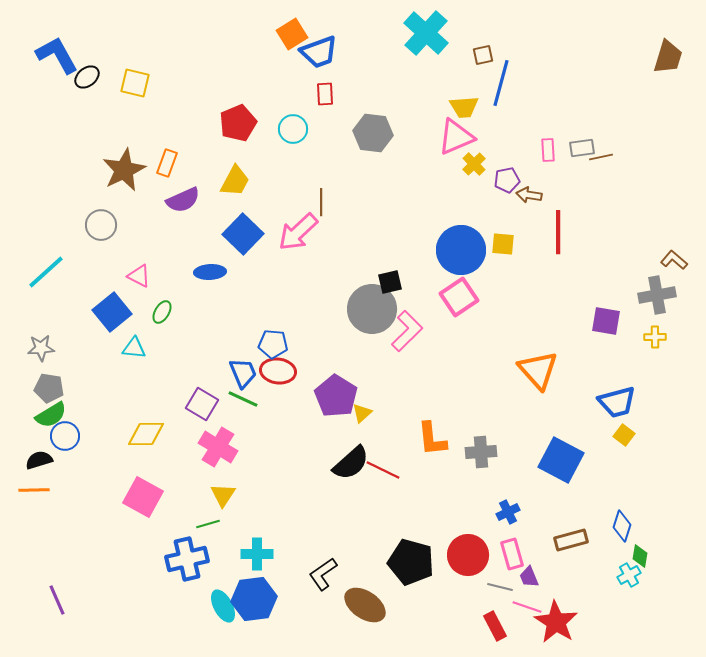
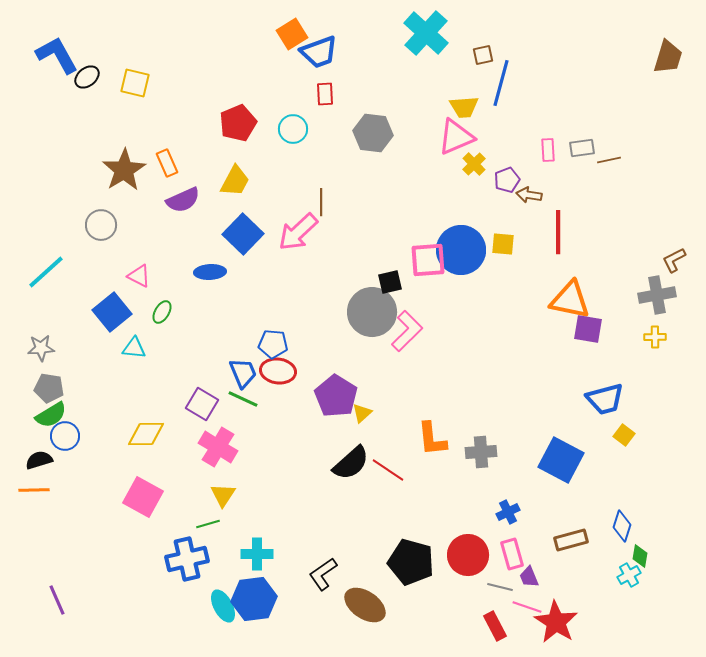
brown line at (601, 157): moved 8 px right, 3 px down
orange rectangle at (167, 163): rotated 44 degrees counterclockwise
brown star at (124, 170): rotated 6 degrees counterclockwise
purple pentagon at (507, 180): rotated 10 degrees counterclockwise
brown L-shape at (674, 260): rotated 68 degrees counterclockwise
pink square at (459, 297): moved 31 px left, 37 px up; rotated 30 degrees clockwise
gray circle at (372, 309): moved 3 px down
purple square at (606, 321): moved 18 px left, 8 px down
orange triangle at (538, 370): moved 32 px right, 70 px up; rotated 36 degrees counterclockwise
blue trapezoid at (617, 402): moved 12 px left, 3 px up
red line at (383, 470): moved 5 px right; rotated 8 degrees clockwise
